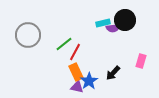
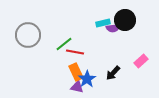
red line: rotated 72 degrees clockwise
pink rectangle: rotated 32 degrees clockwise
blue star: moved 2 px left, 2 px up
